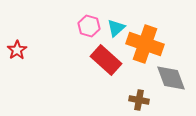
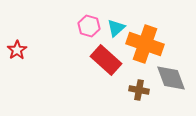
brown cross: moved 10 px up
